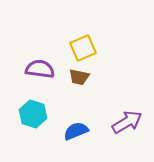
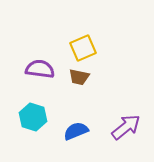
cyan hexagon: moved 3 px down
purple arrow: moved 1 px left, 5 px down; rotated 8 degrees counterclockwise
